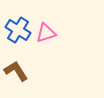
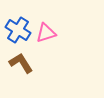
brown L-shape: moved 5 px right, 8 px up
